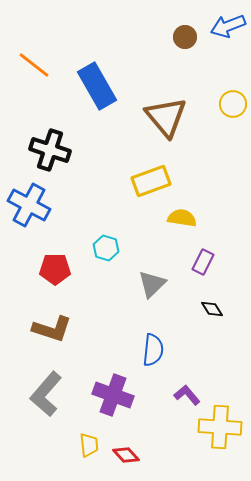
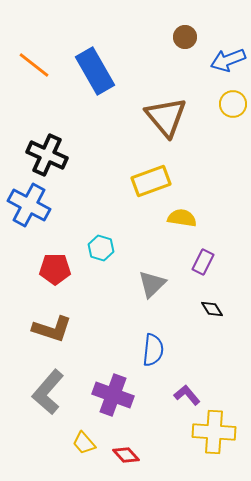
blue arrow: moved 34 px down
blue rectangle: moved 2 px left, 15 px up
black cross: moved 3 px left, 5 px down; rotated 6 degrees clockwise
cyan hexagon: moved 5 px left
gray L-shape: moved 2 px right, 2 px up
yellow cross: moved 6 px left, 5 px down
yellow trapezoid: moved 5 px left, 2 px up; rotated 145 degrees clockwise
